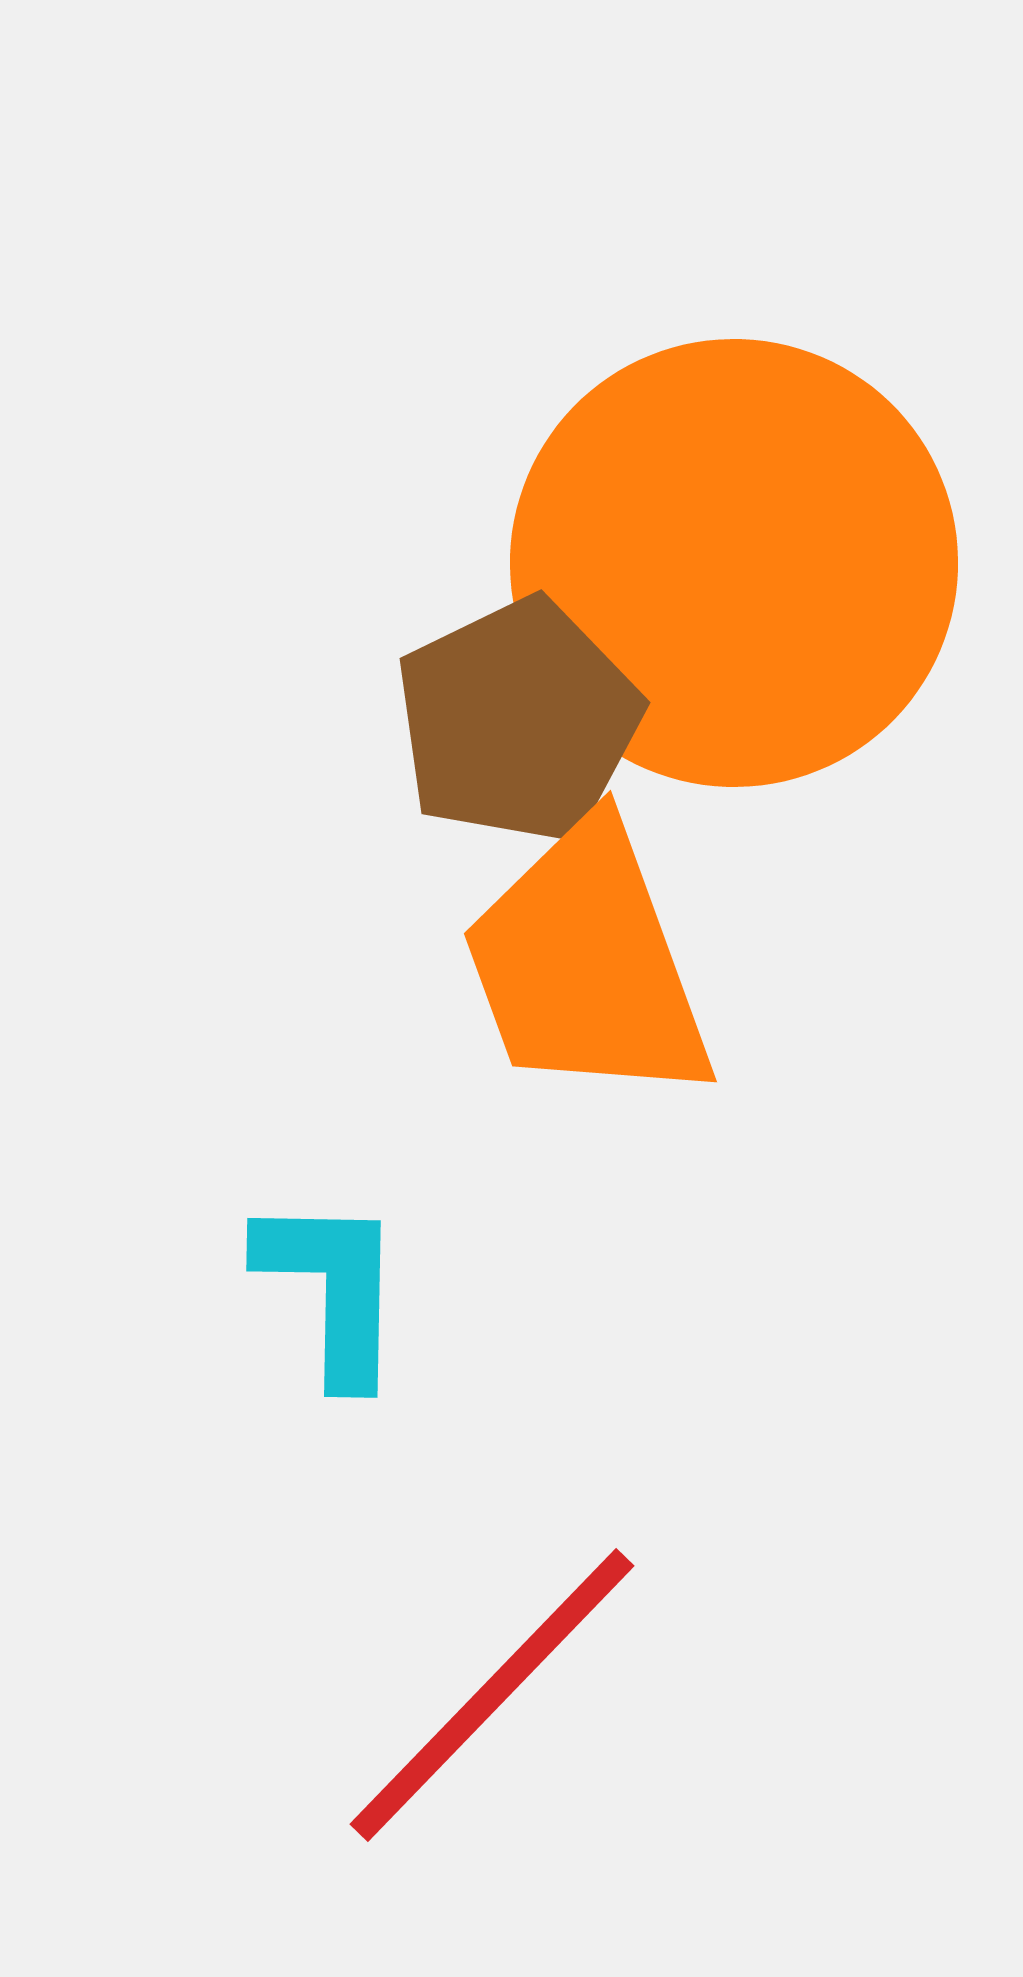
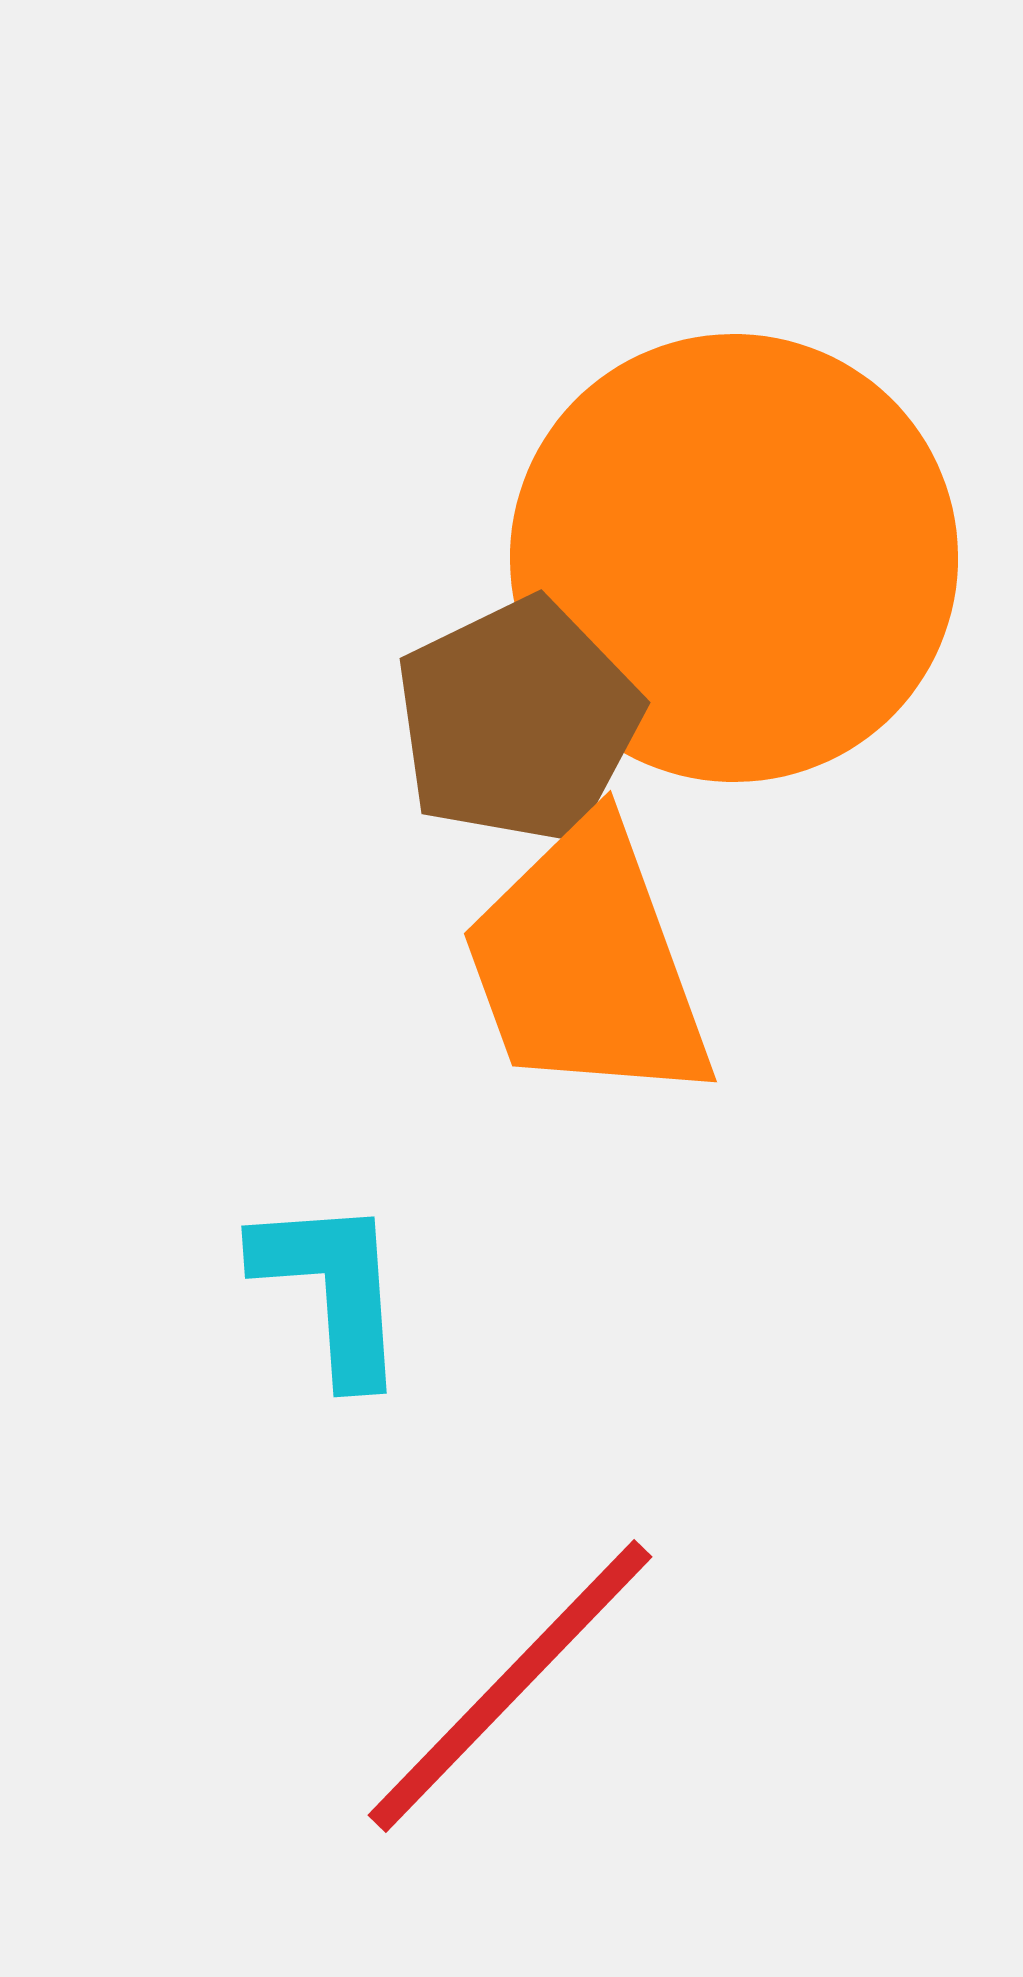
orange circle: moved 5 px up
cyan L-shape: rotated 5 degrees counterclockwise
red line: moved 18 px right, 9 px up
